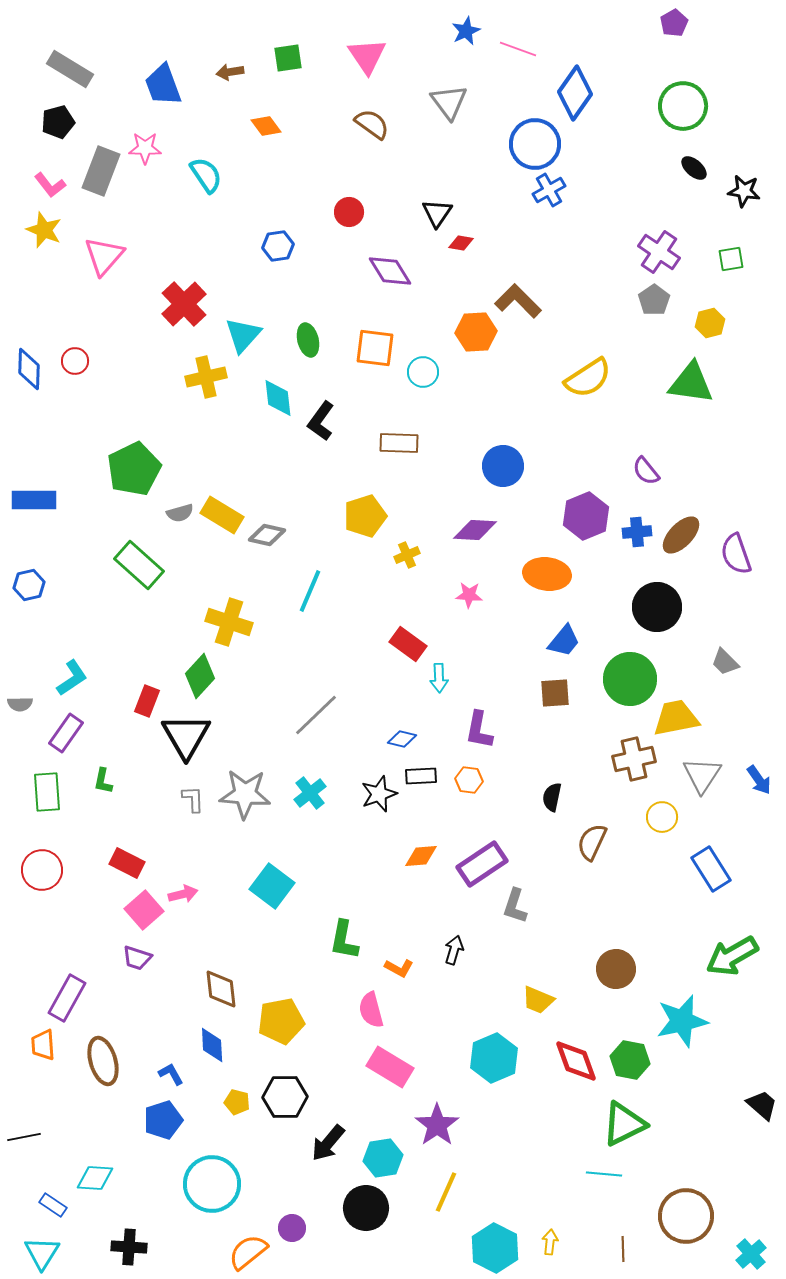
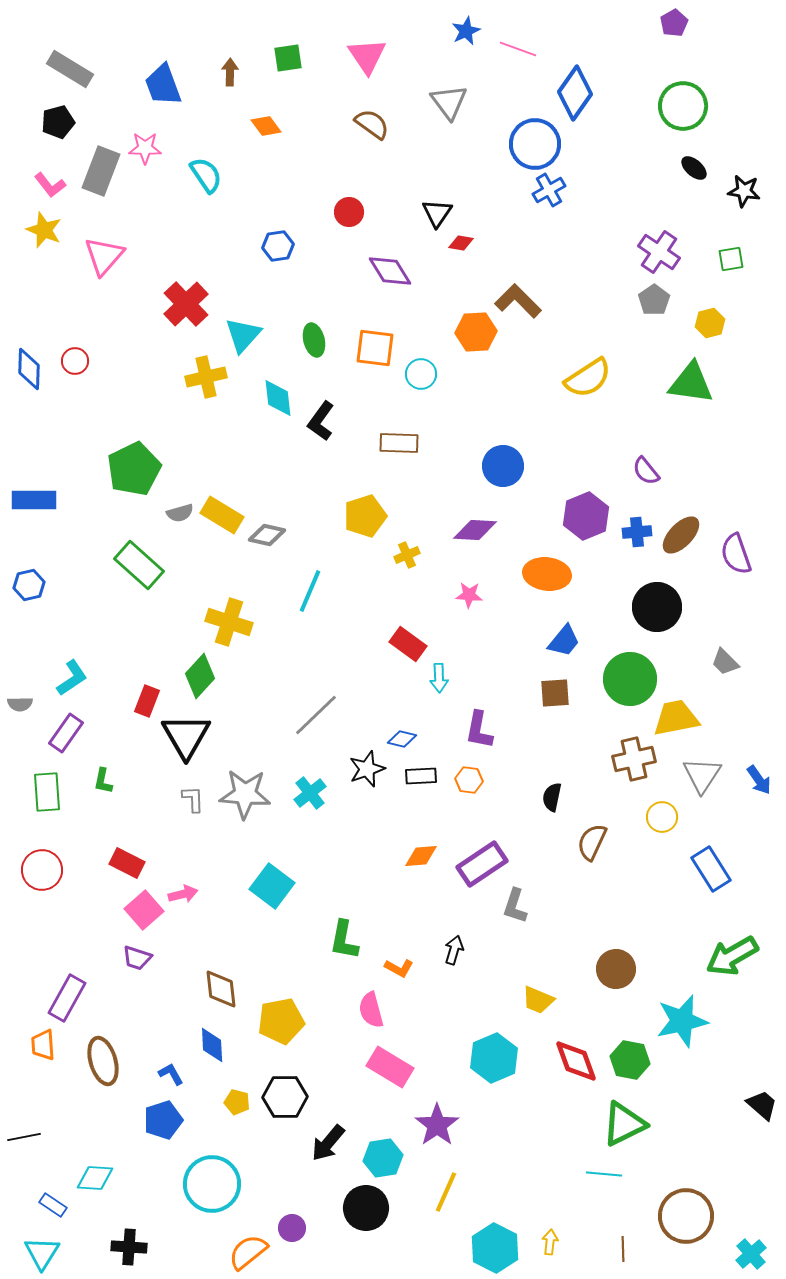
brown arrow at (230, 72): rotated 100 degrees clockwise
red cross at (184, 304): moved 2 px right
green ellipse at (308, 340): moved 6 px right
cyan circle at (423, 372): moved 2 px left, 2 px down
black star at (379, 794): moved 12 px left, 25 px up
